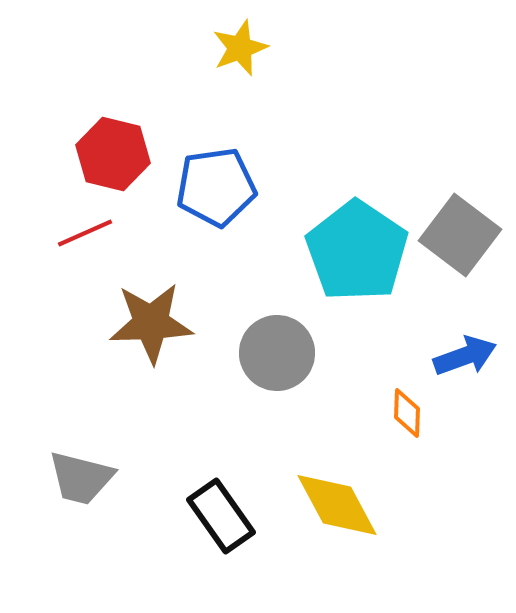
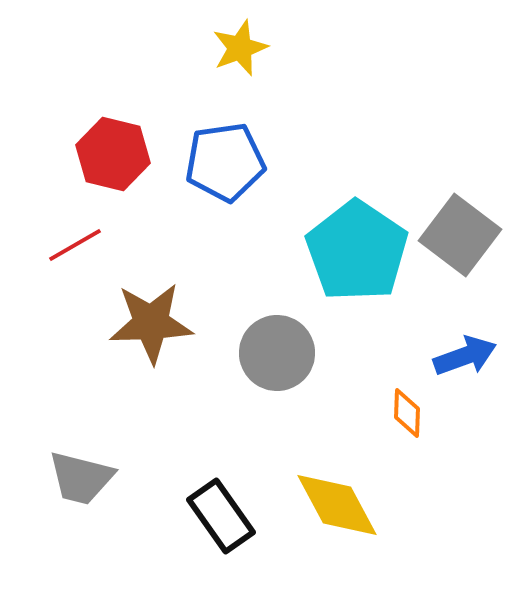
blue pentagon: moved 9 px right, 25 px up
red line: moved 10 px left, 12 px down; rotated 6 degrees counterclockwise
